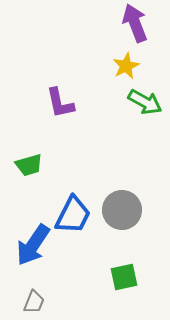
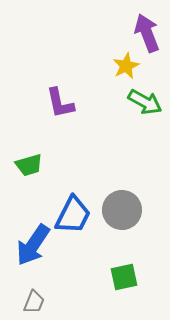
purple arrow: moved 12 px right, 10 px down
